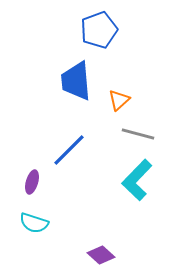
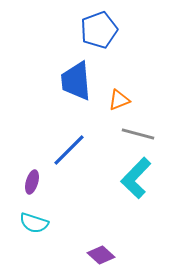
orange triangle: rotated 20 degrees clockwise
cyan L-shape: moved 1 px left, 2 px up
